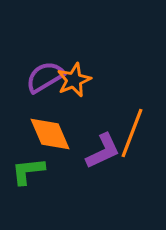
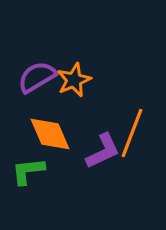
purple semicircle: moved 8 px left
